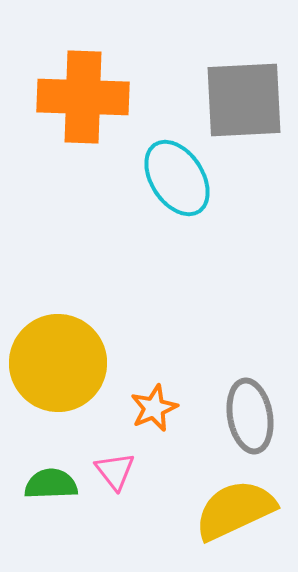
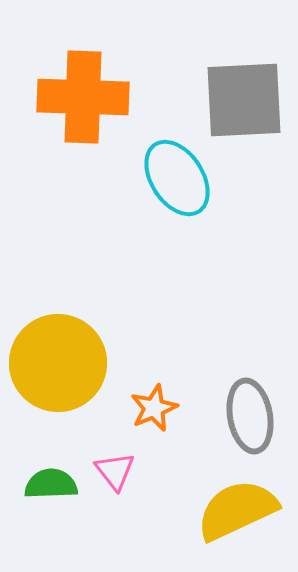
yellow semicircle: moved 2 px right
